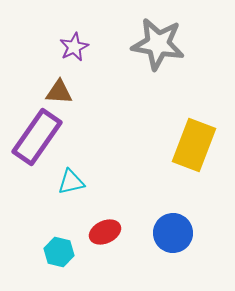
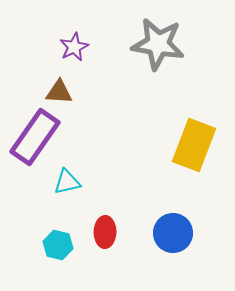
purple rectangle: moved 2 px left
cyan triangle: moved 4 px left
red ellipse: rotated 64 degrees counterclockwise
cyan hexagon: moved 1 px left, 7 px up
